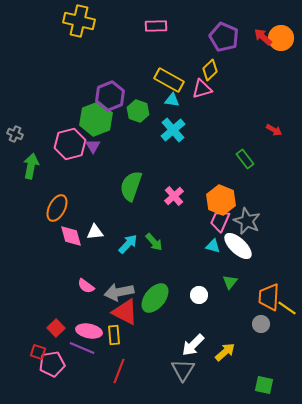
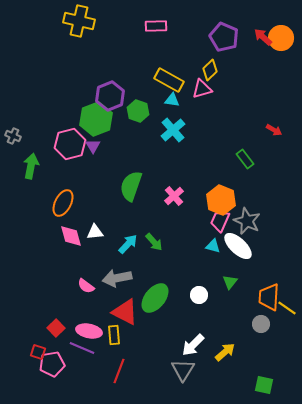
gray cross at (15, 134): moved 2 px left, 2 px down
orange ellipse at (57, 208): moved 6 px right, 5 px up
gray arrow at (119, 292): moved 2 px left, 14 px up
